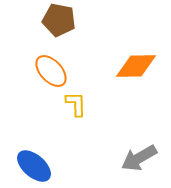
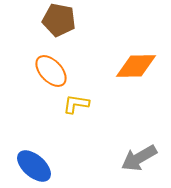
yellow L-shape: rotated 80 degrees counterclockwise
